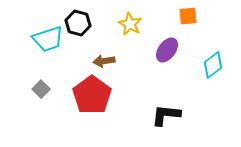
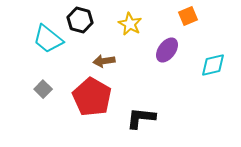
orange square: rotated 18 degrees counterclockwise
black hexagon: moved 2 px right, 3 px up
cyan trapezoid: rotated 56 degrees clockwise
cyan diamond: rotated 24 degrees clockwise
gray square: moved 2 px right
red pentagon: moved 2 px down; rotated 6 degrees counterclockwise
black L-shape: moved 25 px left, 3 px down
